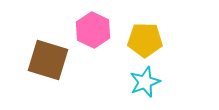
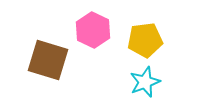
yellow pentagon: rotated 8 degrees counterclockwise
